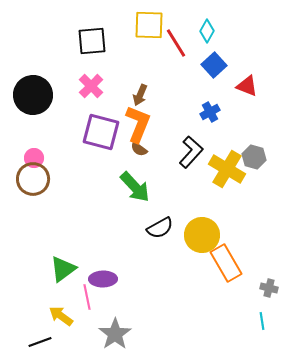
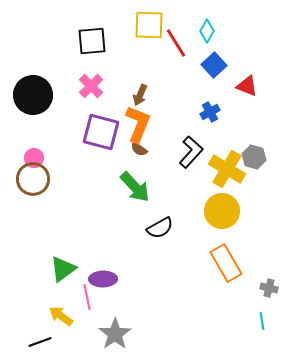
yellow circle: moved 20 px right, 24 px up
